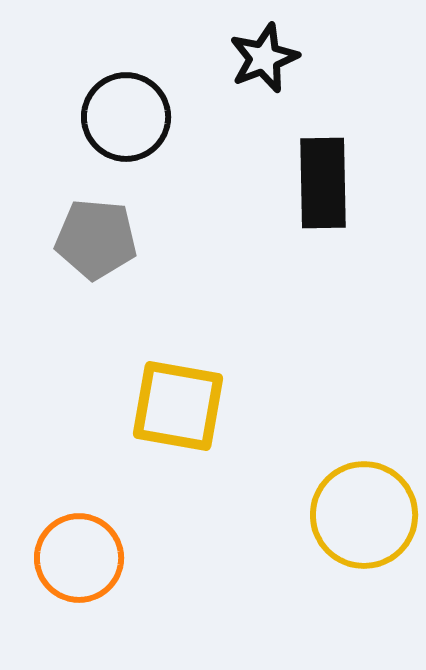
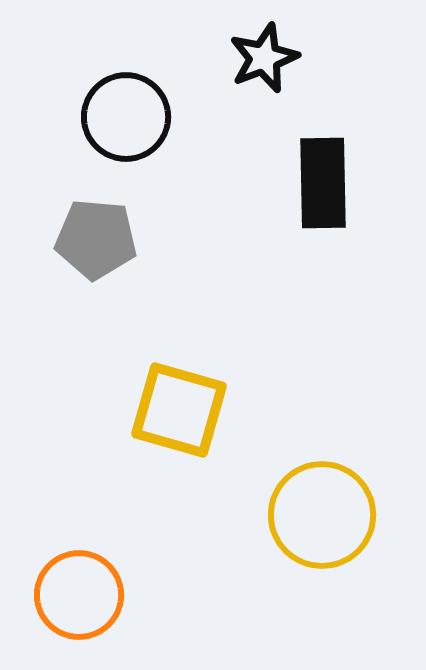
yellow square: moved 1 px right, 4 px down; rotated 6 degrees clockwise
yellow circle: moved 42 px left
orange circle: moved 37 px down
